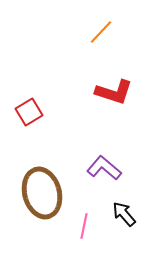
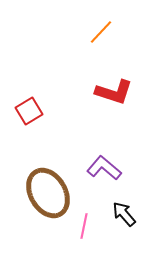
red square: moved 1 px up
brown ellipse: moved 6 px right; rotated 15 degrees counterclockwise
